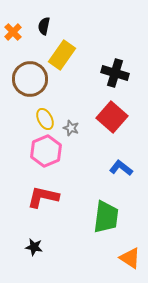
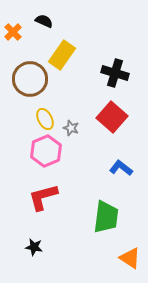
black semicircle: moved 5 px up; rotated 102 degrees clockwise
red L-shape: rotated 28 degrees counterclockwise
